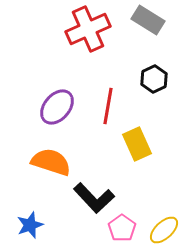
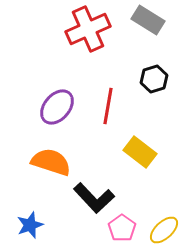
black hexagon: rotated 8 degrees clockwise
yellow rectangle: moved 3 px right, 8 px down; rotated 28 degrees counterclockwise
